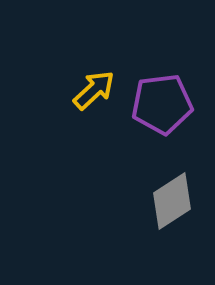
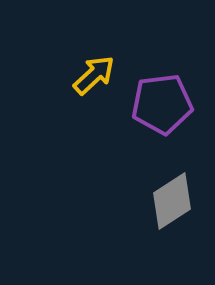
yellow arrow: moved 15 px up
